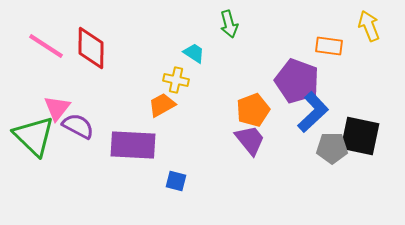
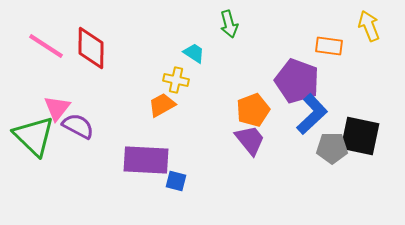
blue L-shape: moved 1 px left, 2 px down
purple rectangle: moved 13 px right, 15 px down
